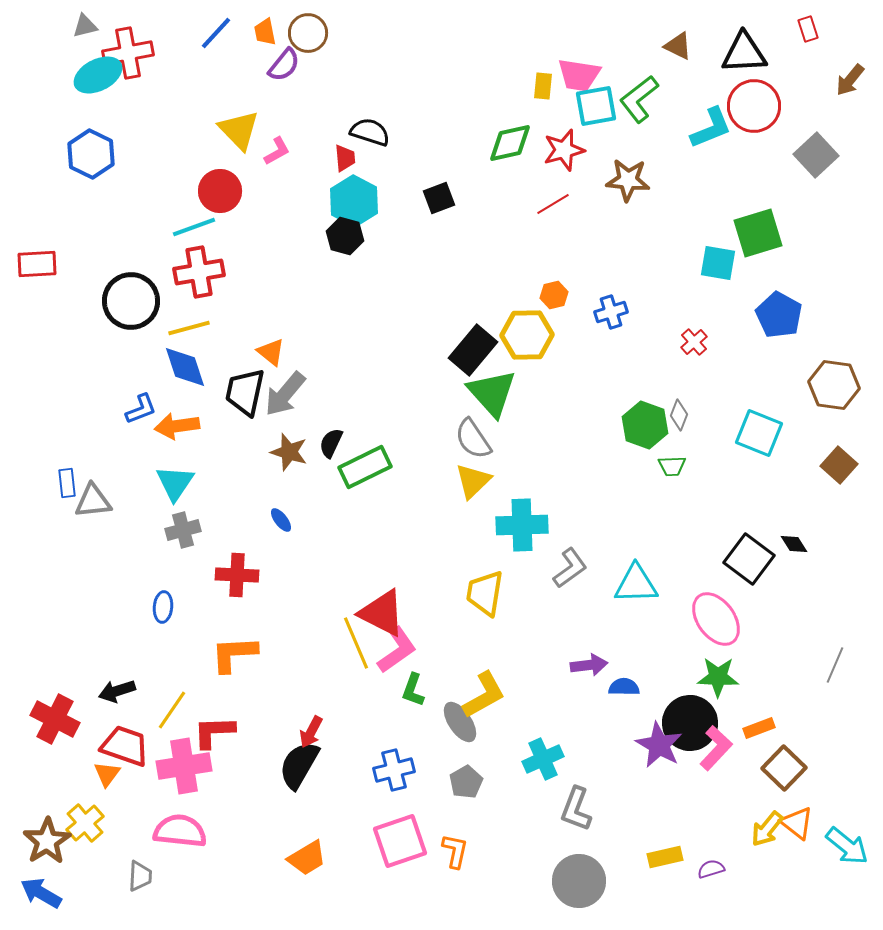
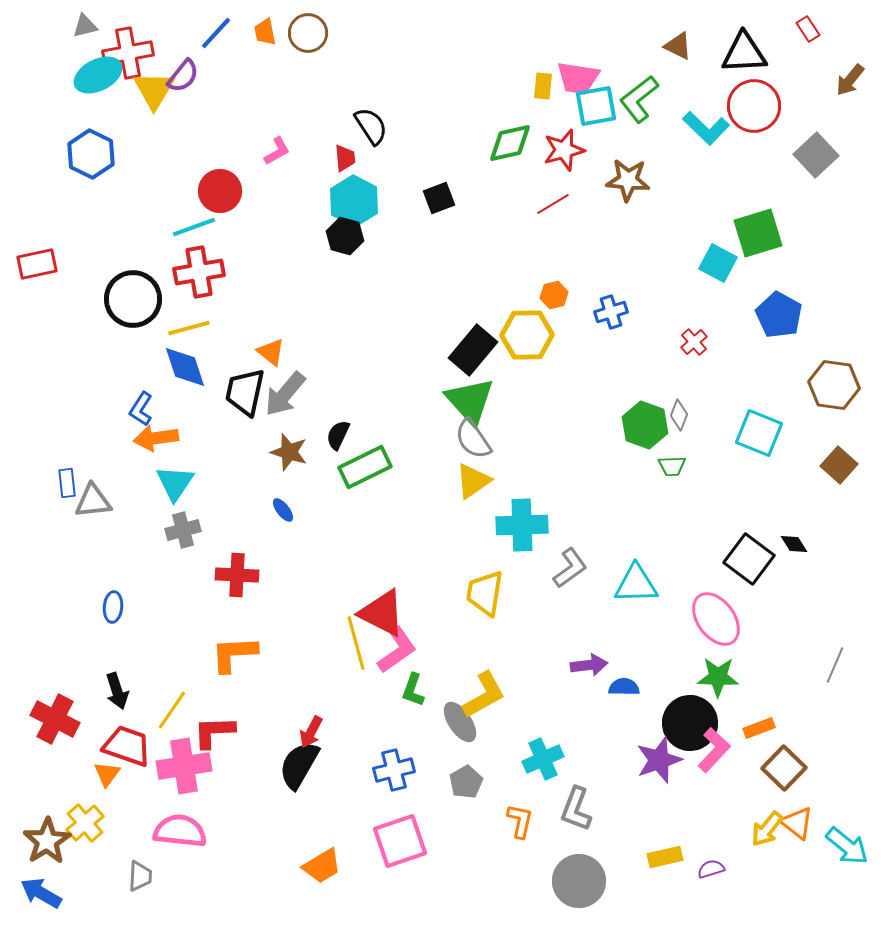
red rectangle at (808, 29): rotated 15 degrees counterclockwise
purple semicircle at (284, 65): moved 101 px left, 11 px down
pink trapezoid at (579, 75): moved 1 px left, 3 px down
cyan L-shape at (711, 128): moved 5 px left; rotated 66 degrees clockwise
yellow triangle at (239, 130): moved 85 px left, 40 px up; rotated 15 degrees clockwise
black semicircle at (370, 132): moved 1 px right, 6 px up; rotated 39 degrees clockwise
cyan square at (718, 263): rotated 18 degrees clockwise
red rectangle at (37, 264): rotated 9 degrees counterclockwise
black circle at (131, 301): moved 2 px right, 2 px up
green triangle at (492, 393): moved 22 px left, 8 px down
blue L-shape at (141, 409): rotated 144 degrees clockwise
orange arrow at (177, 426): moved 21 px left, 12 px down
black semicircle at (331, 443): moved 7 px right, 8 px up
yellow triangle at (473, 481): rotated 9 degrees clockwise
blue ellipse at (281, 520): moved 2 px right, 10 px up
blue ellipse at (163, 607): moved 50 px left
yellow line at (356, 643): rotated 8 degrees clockwise
black arrow at (117, 691): rotated 90 degrees counterclockwise
purple star at (659, 745): moved 15 px down; rotated 24 degrees clockwise
red trapezoid at (125, 746): moved 2 px right
pink L-shape at (716, 748): moved 2 px left, 2 px down
orange L-shape at (455, 851): moved 65 px right, 30 px up
orange trapezoid at (307, 858): moved 15 px right, 8 px down
